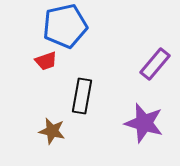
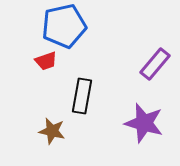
blue pentagon: moved 1 px left
